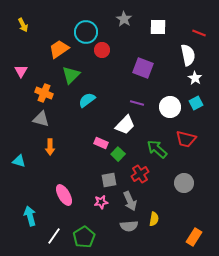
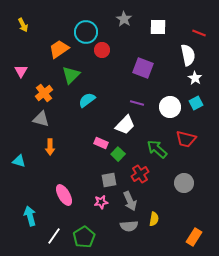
orange cross: rotated 30 degrees clockwise
